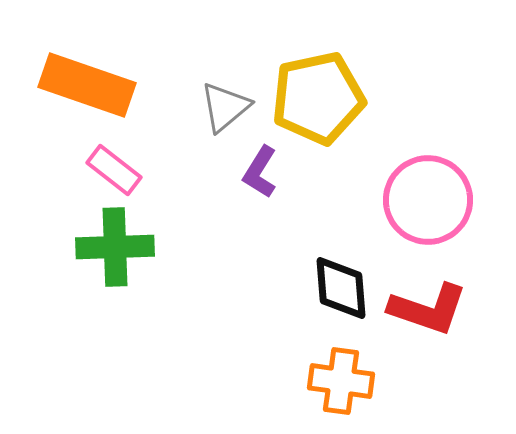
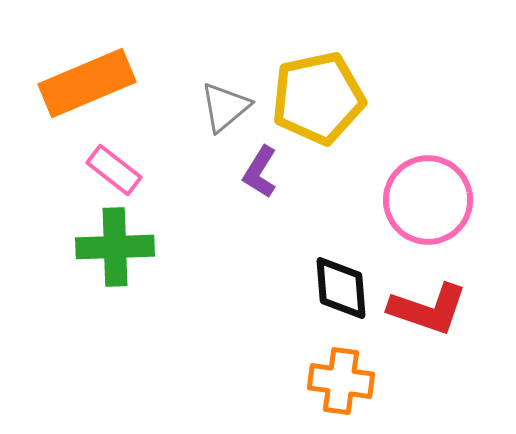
orange rectangle: moved 2 px up; rotated 42 degrees counterclockwise
